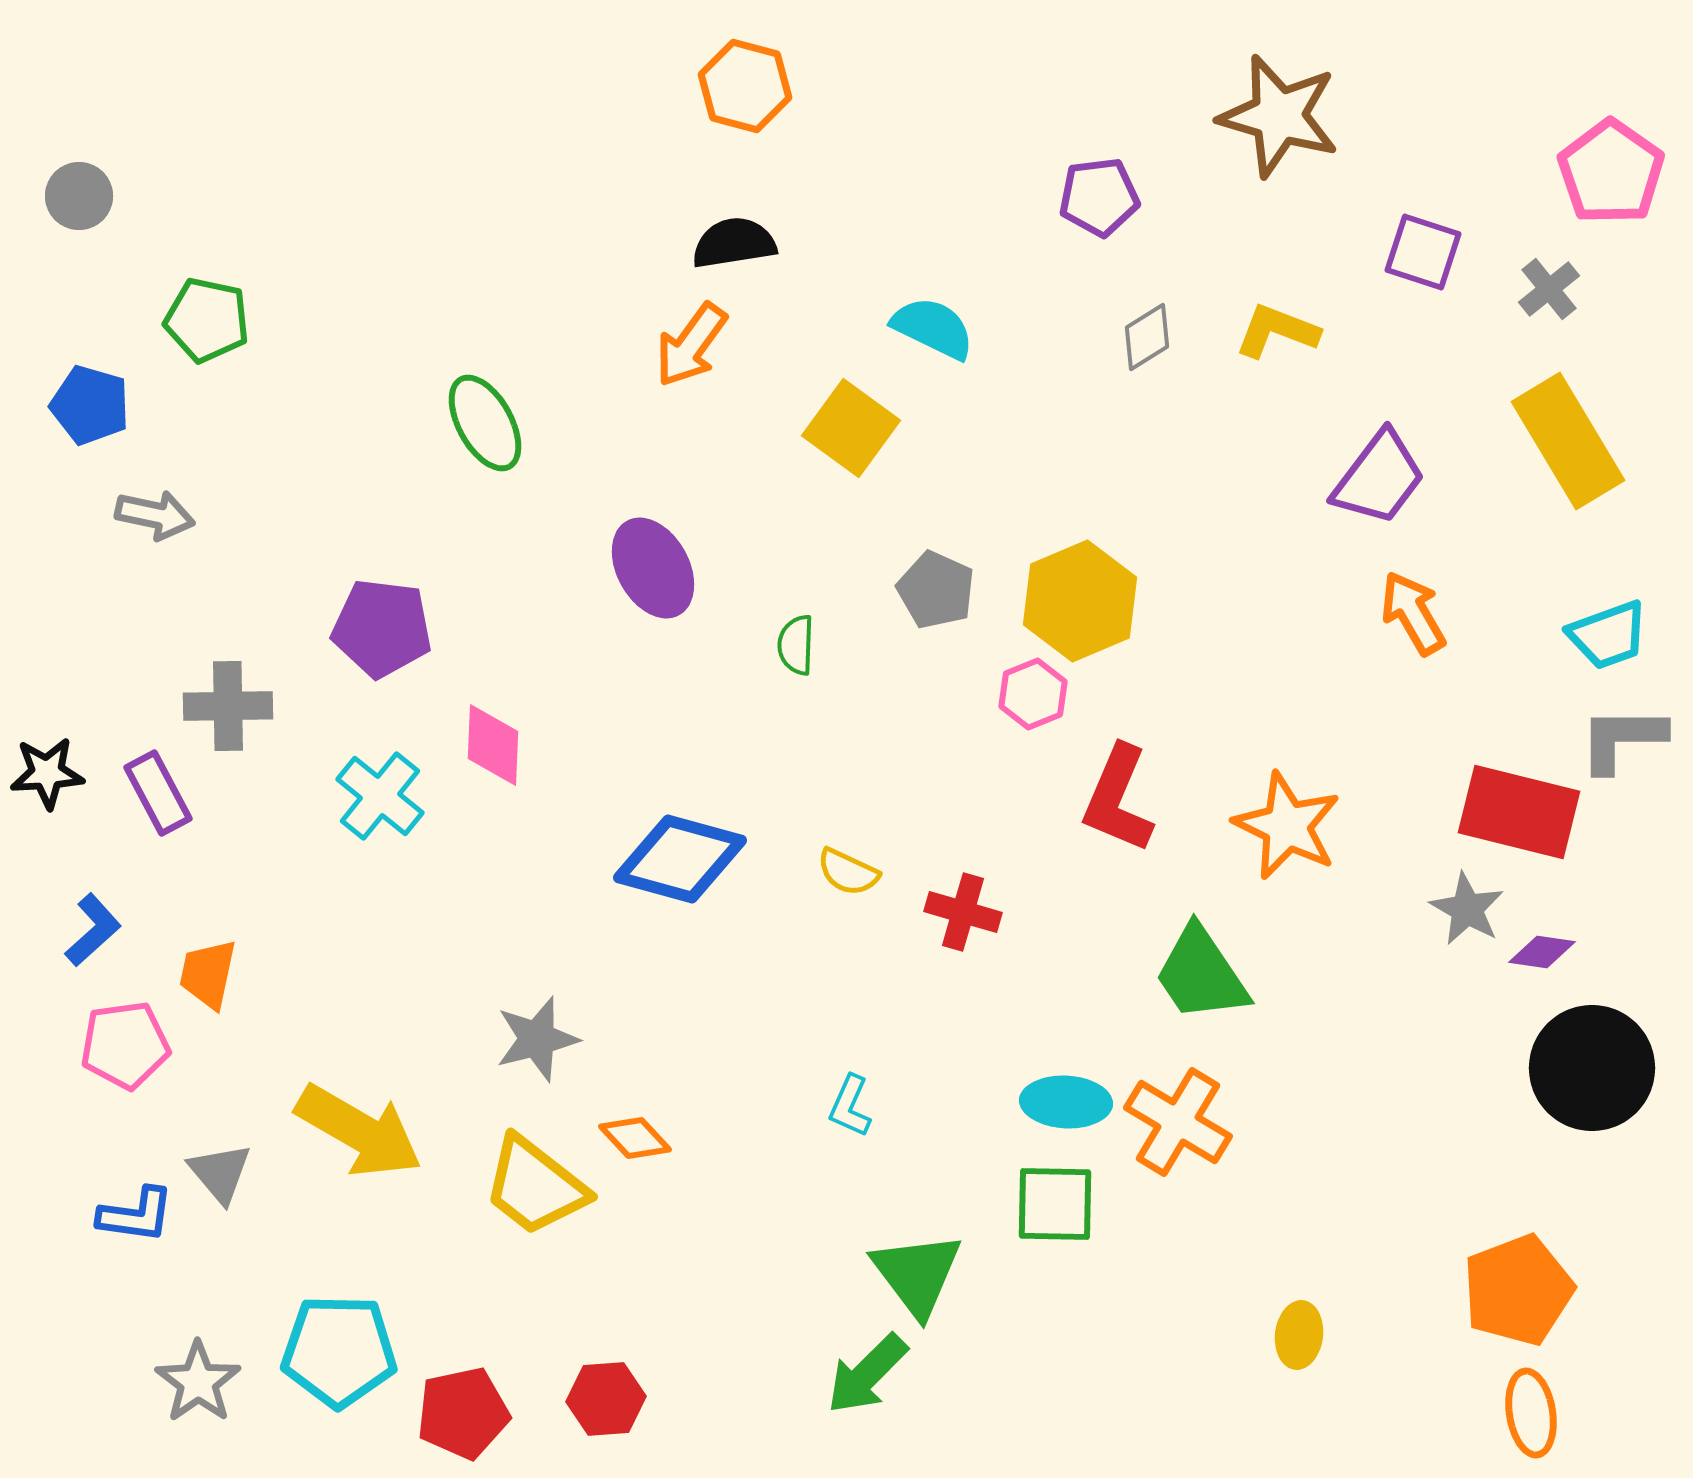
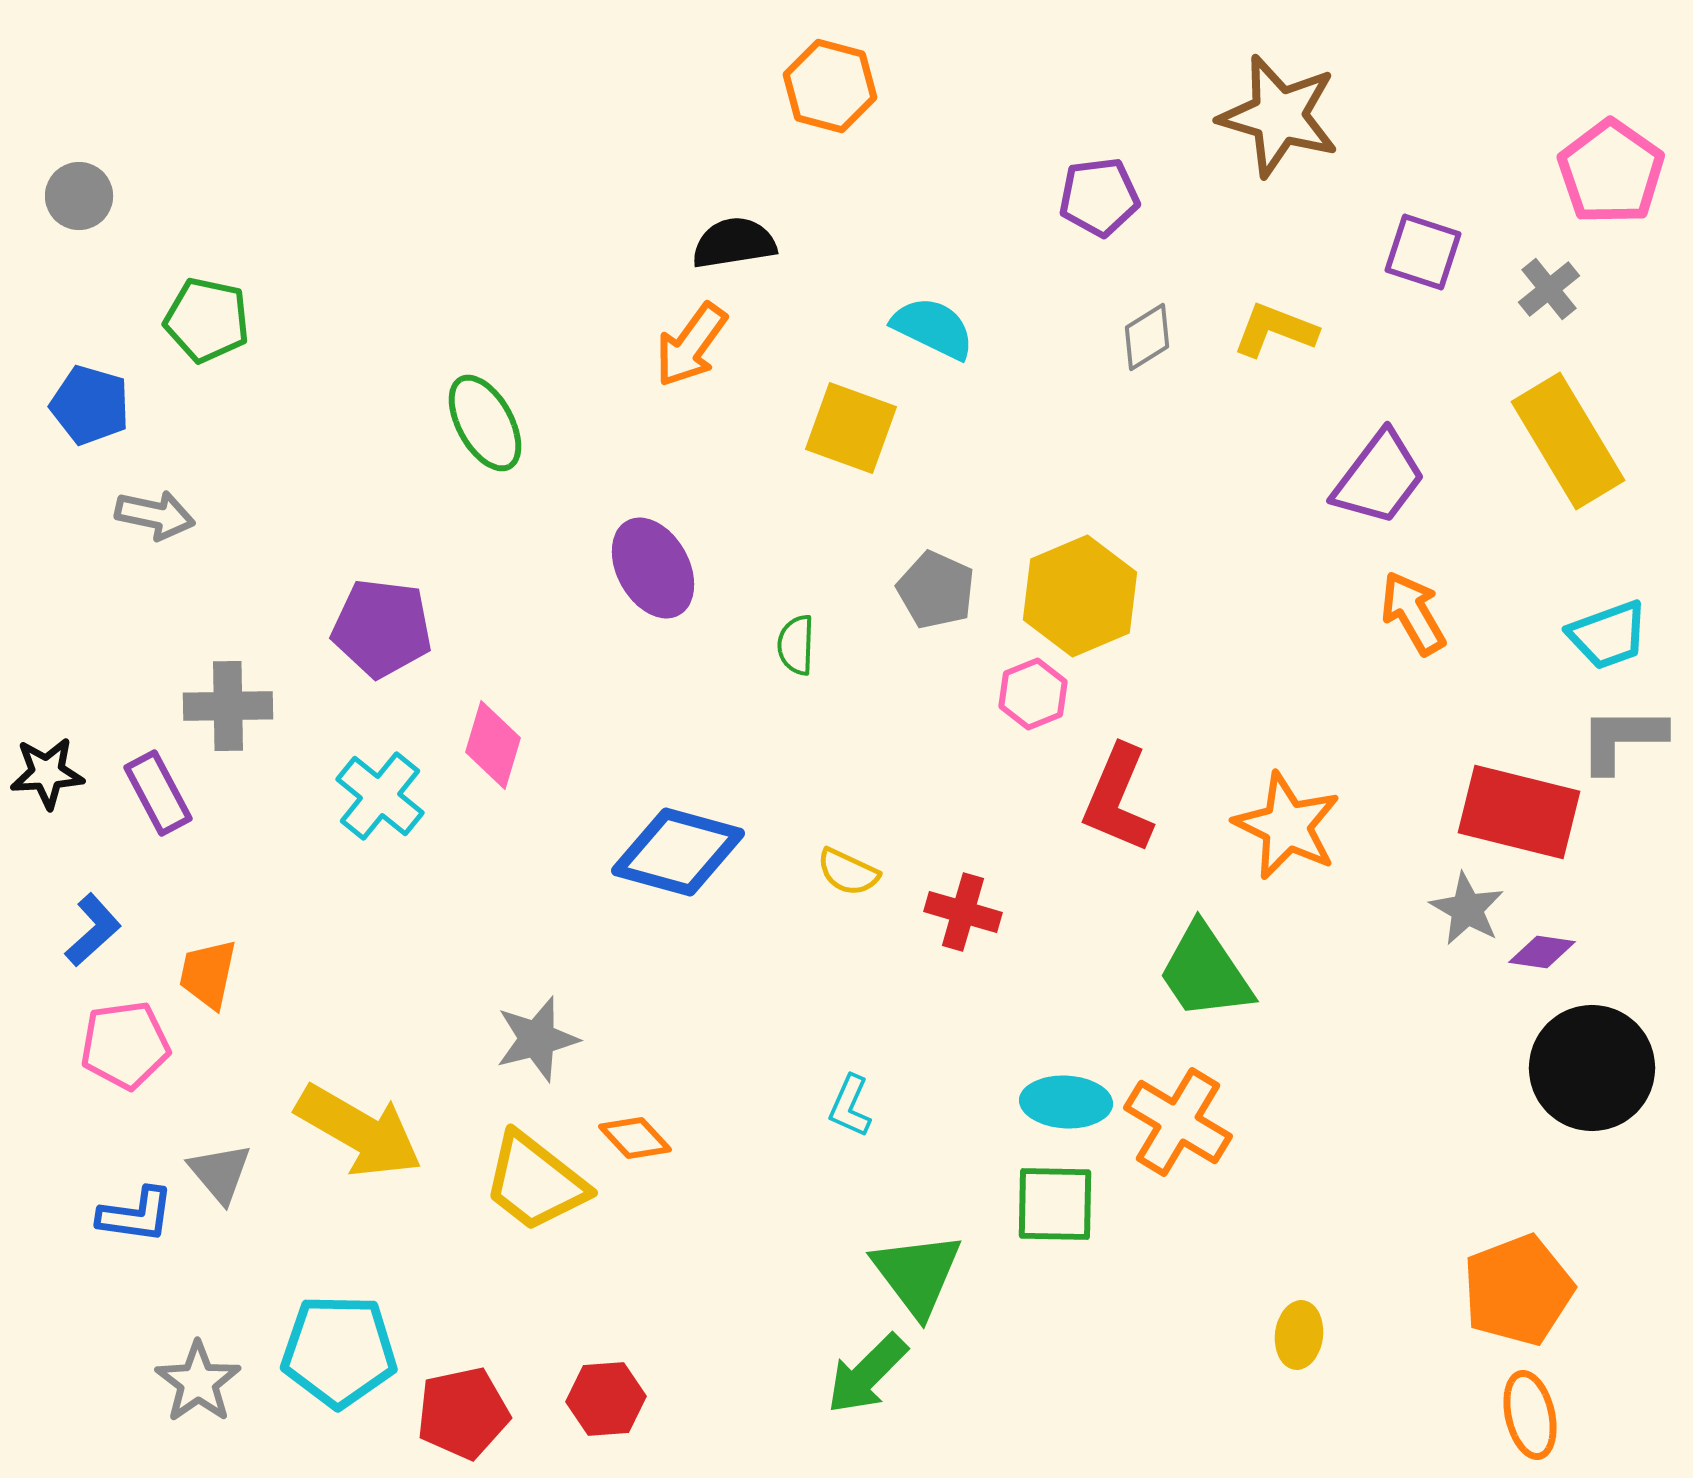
orange hexagon at (745, 86): moved 85 px right
yellow L-shape at (1277, 331): moved 2 px left, 1 px up
yellow square at (851, 428): rotated 16 degrees counterclockwise
yellow hexagon at (1080, 601): moved 5 px up
pink diamond at (493, 745): rotated 14 degrees clockwise
blue diamond at (680, 859): moved 2 px left, 7 px up
green trapezoid at (1201, 974): moved 4 px right, 2 px up
yellow trapezoid at (535, 1186): moved 4 px up
orange ellipse at (1531, 1413): moved 1 px left, 2 px down; rotated 4 degrees counterclockwise
